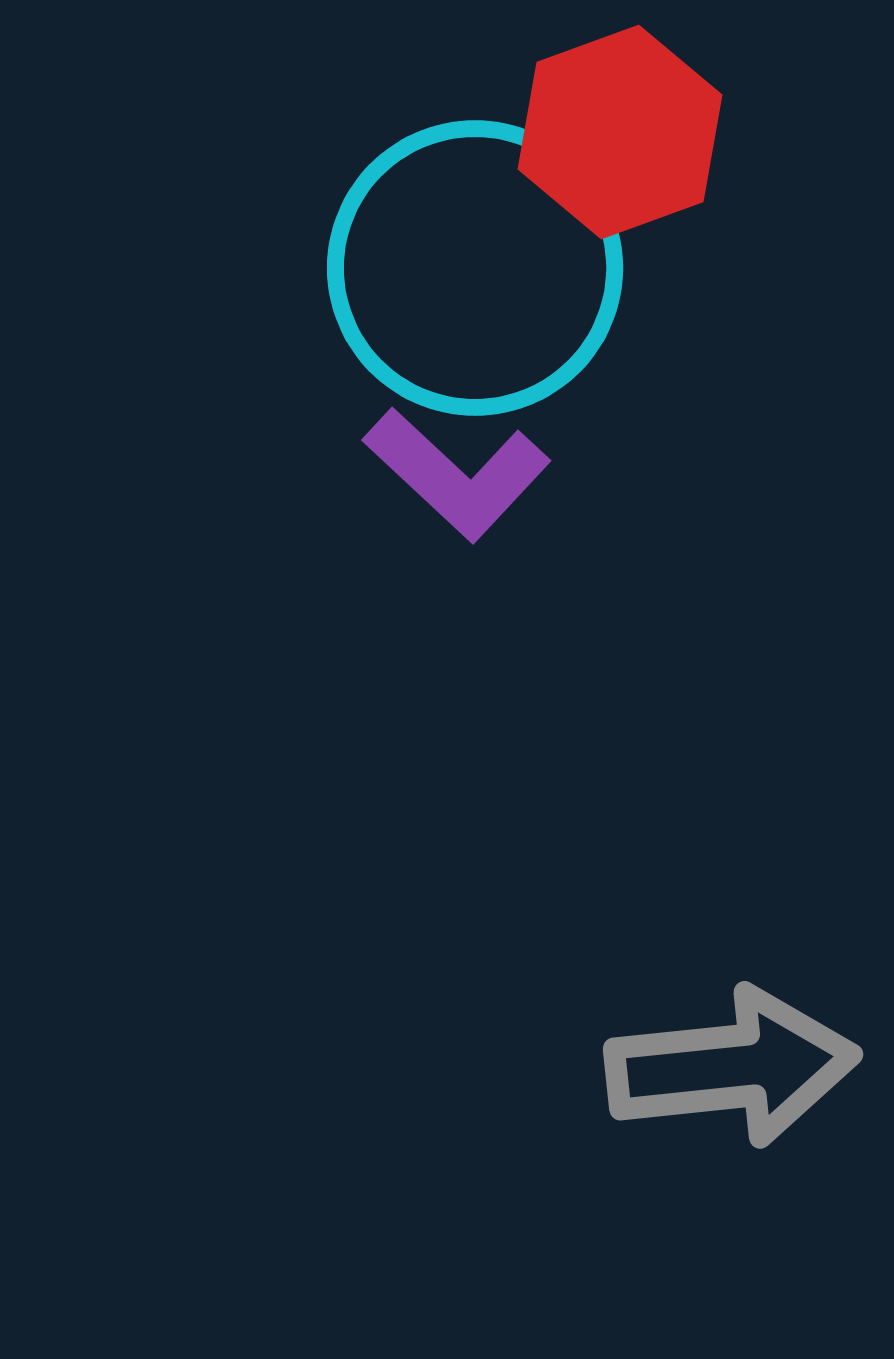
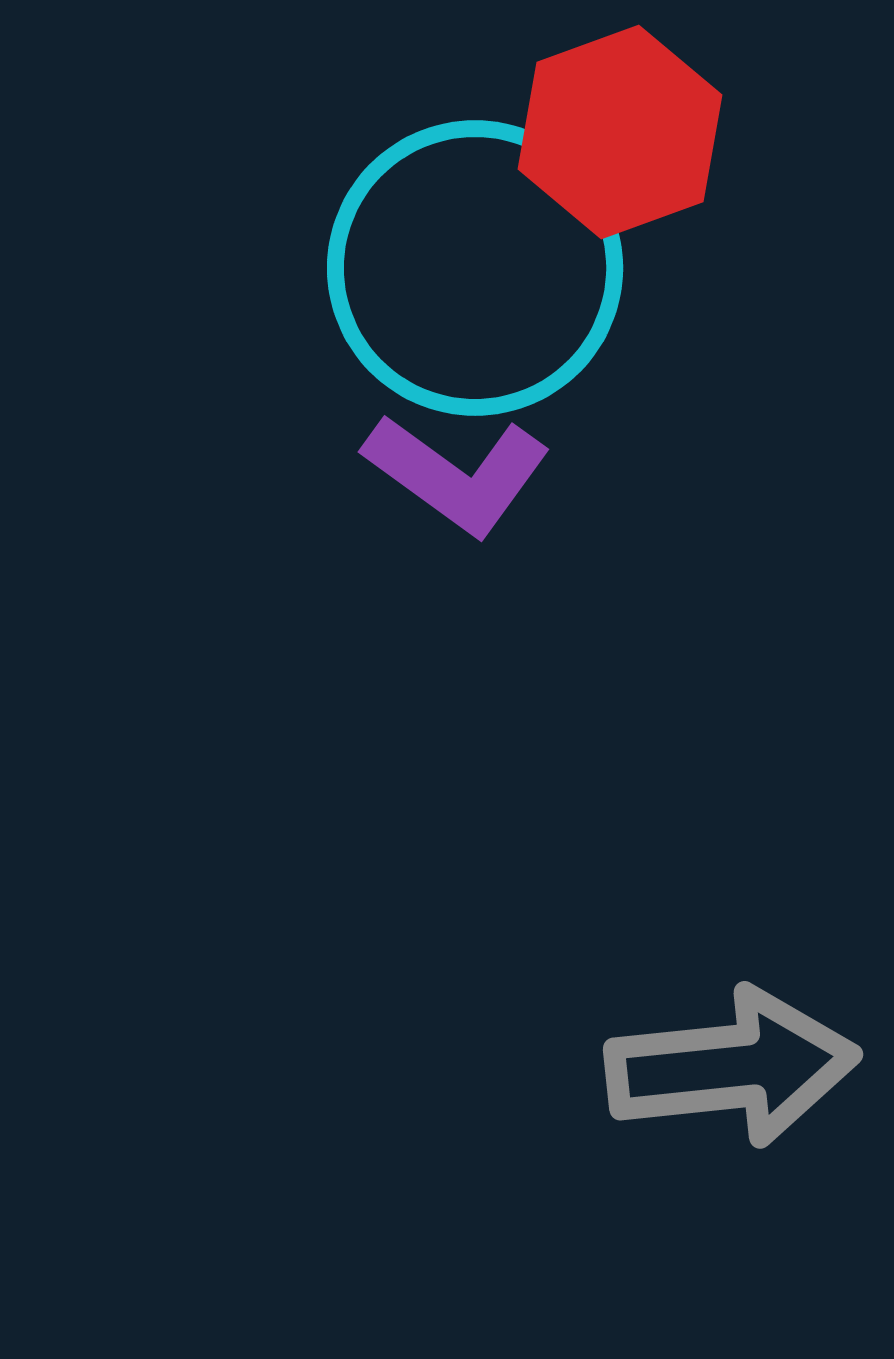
purple L-shape: rotated 7 degrees counterclockwise
